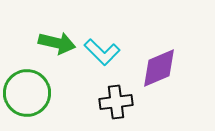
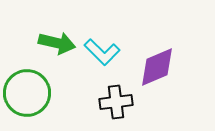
purple diamond: moved 2 px left, 1 px up
